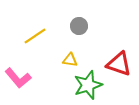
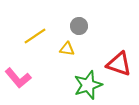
yellow triangle: moved 3 px left, 11 px up
